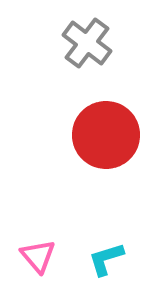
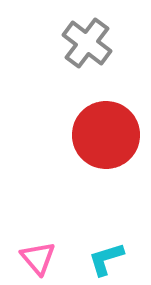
pink triangle: moved 2 px down
